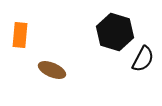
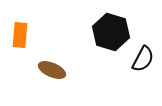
black hexagon: moved 4 px left
